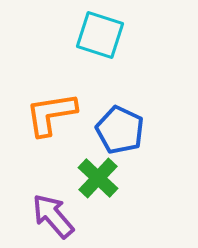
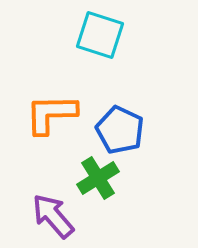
orange L-shape: rotated 8 degrees clockwise
green cross: rotated 15 degrees clockwise
